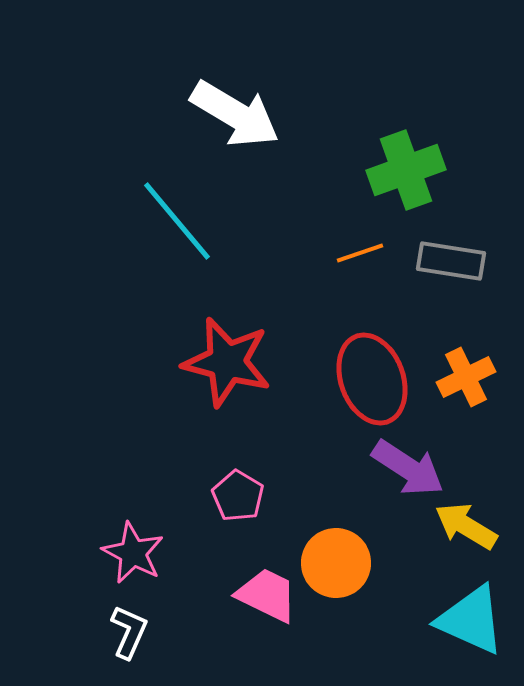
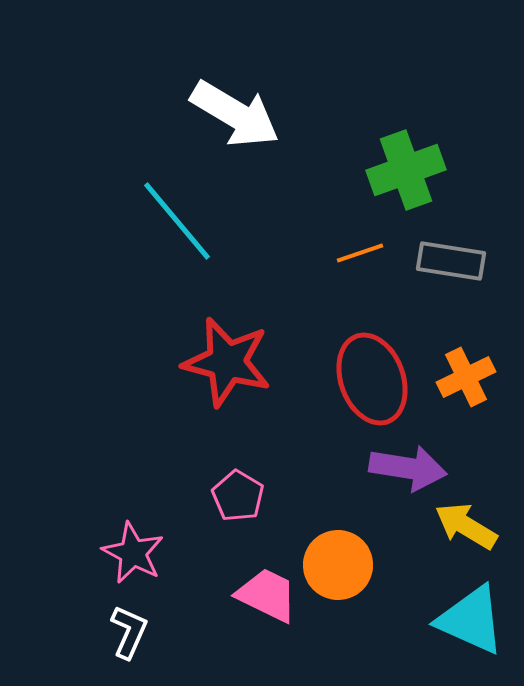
purple arrow: rotated 24 degrees counterclockwise
orange circle: moved 2 px right, 2 px down
